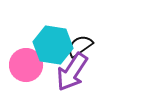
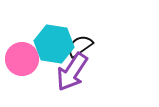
cyan hexagon: moved 1 px right, 1 px up
pink circle: moved 4 px left, 6 px up
